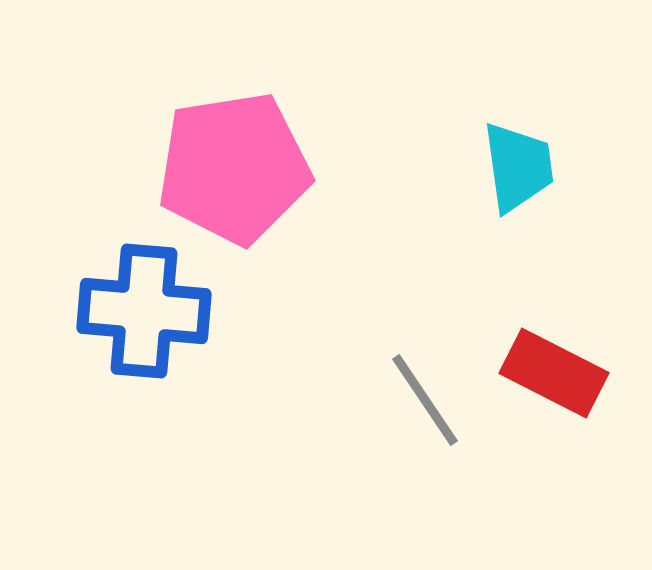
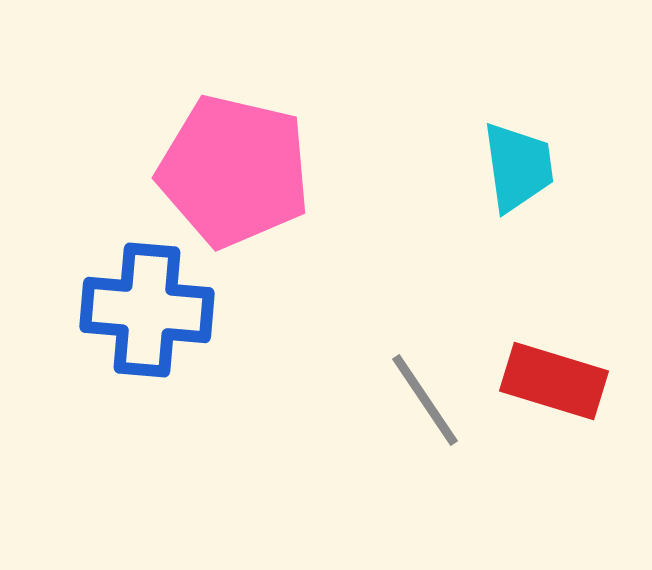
pink pentagon: moved 3 px down; rotated 22 degrees clockwise
blue cross: moved 3 px right, 1 px up
red rectangle: moved 8 px down; rotated 10 degrees counterclockwise
